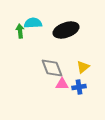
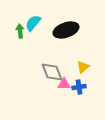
cyan semicircle: rotated 48 degrees counterclockwise
gray diamond: moved 4 px down
pink triangle: moved 2 px right
